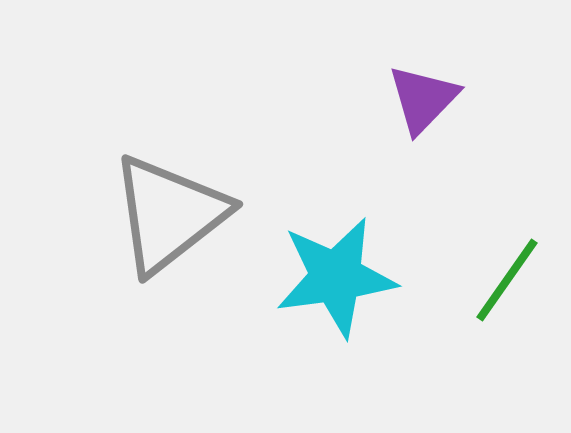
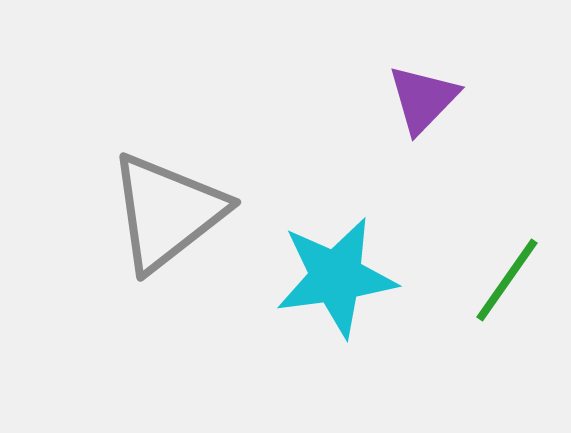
gray triangle: moved 2 px left, 2 px up
